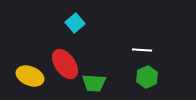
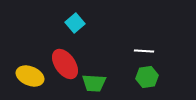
white line: moved 2 px right, 1 px down
green hexagon: rotated 15 degrees clockwise
